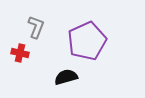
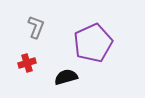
purple pentagon: moved 6 px right, 2 px down
red cross: moved 7 px right, 10 px down; rotated 30 degrees counterclockwise
